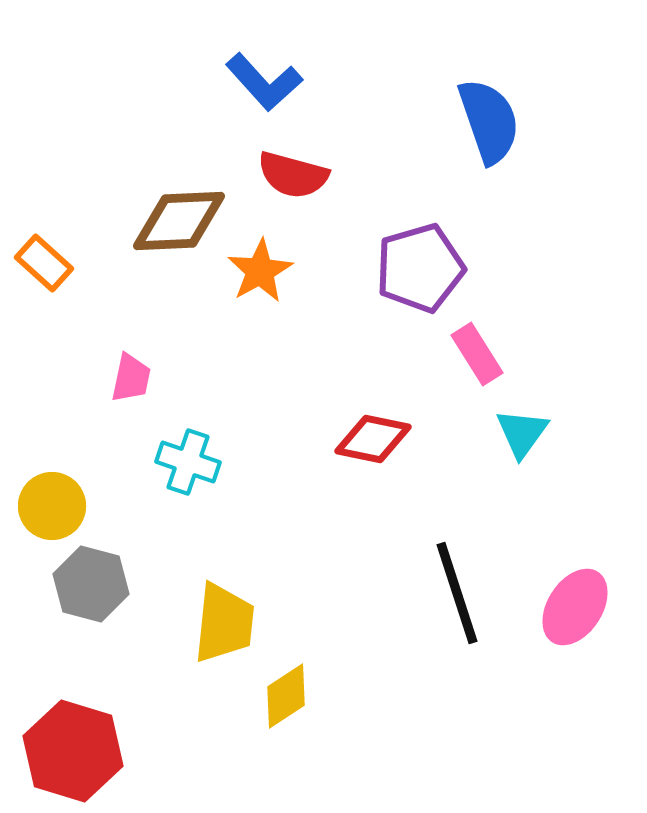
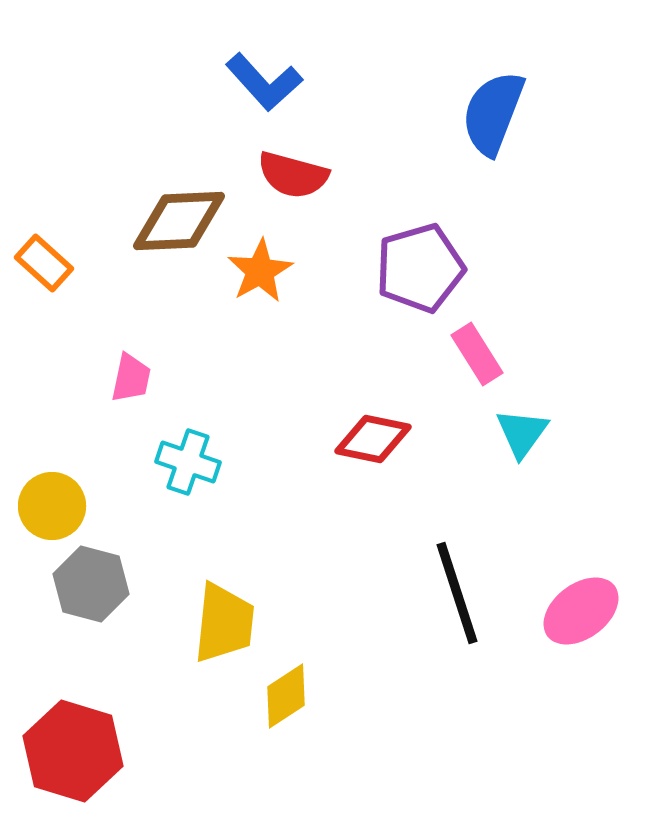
blue semicircle: moved 4 px right, 8 px up; rotated 140 degrees counterclockwise
pink ellipse: moved 6 px right, 4 px down; rotated 20 degrees clockwise
